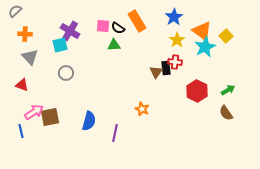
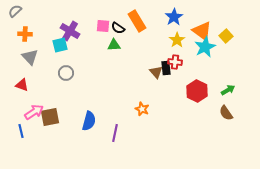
brown triangle: rotated 16 degrees counterclockwise
